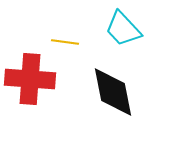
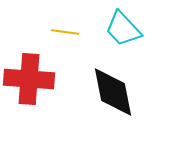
yellow line: moved 10 px up
red cross: moved 1 px left
